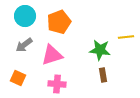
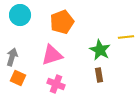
cyan circle: moved 5 px left, 1 px up
orange pentagon: moved 3 px right
gray arrow: moved 12 px left, 12 px down; rotated 144 degrees clockwise
green star: rotated 20 degrees clockwise
brown rectangle: moved 4 px left
pink cross: moved 1 px left; rotated 18 degrees clockwise
